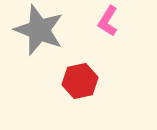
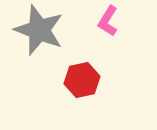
red hexagon: moved 2 px right, 1 px up
